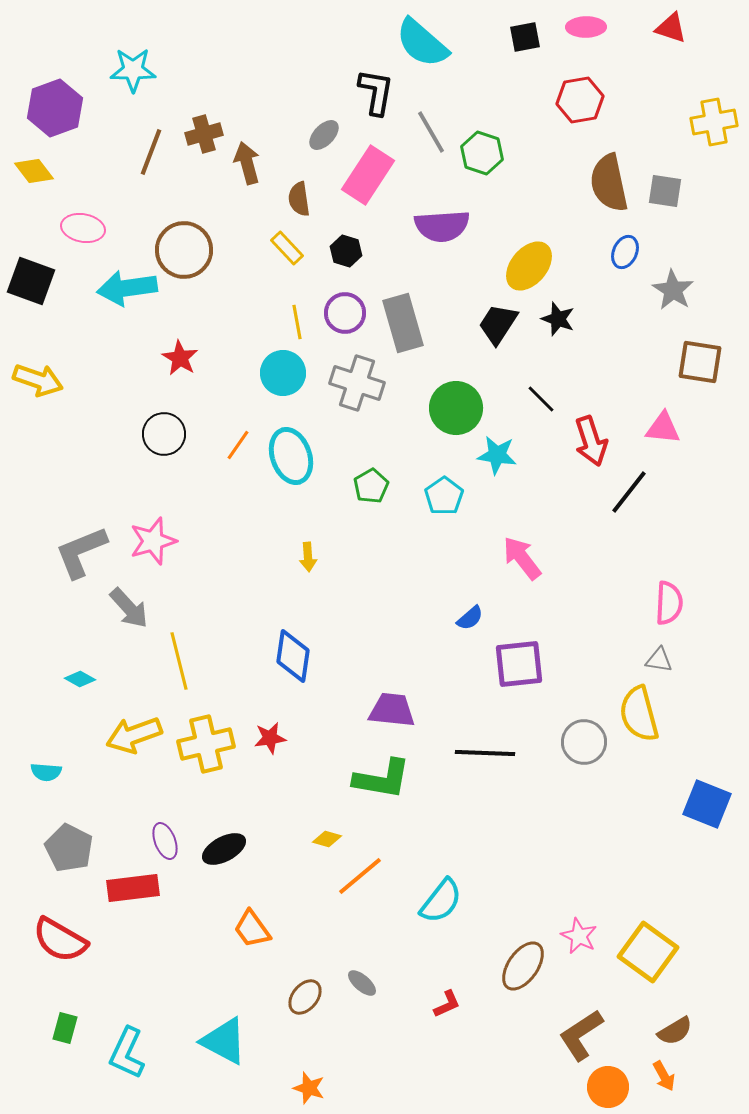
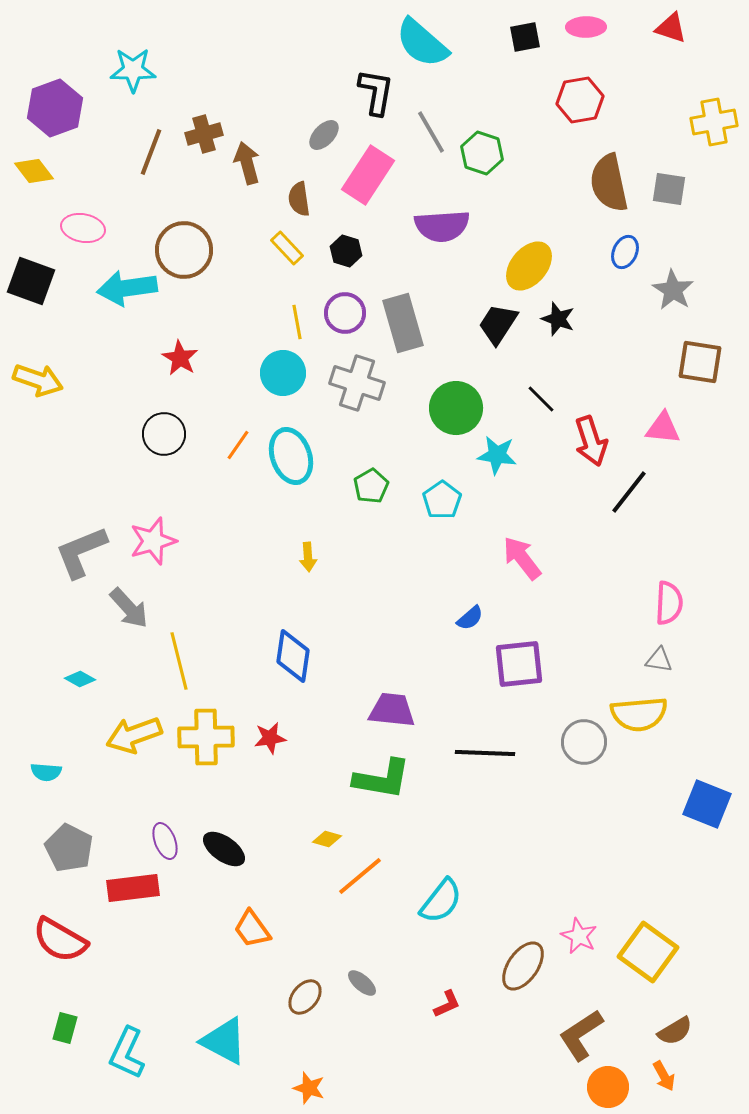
gray square at (665, 191): moved 4 px right, 2 px up
cyan pentagon at (444, 496): moved 2 px left, 4 px down
yellow semicircle at (639, 714): rotated 80 degrees counterclockwise
yellow cross at (206, 744): moved 7 px up; rotated 12 degrees clockwise
black ellipse at (224, 849): rotated 63 degrees clockwise
